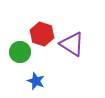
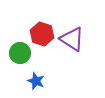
purple triangle: moved 5 px up
green circle: moved 1 px down
